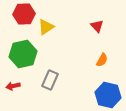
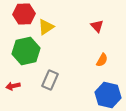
green hexagon: moved 3 px right, 3 px up
